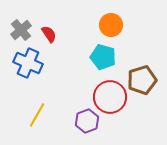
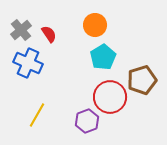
orange circle: moved 16 px left
cyan pentagon: rotated 25 degrees clockwise
